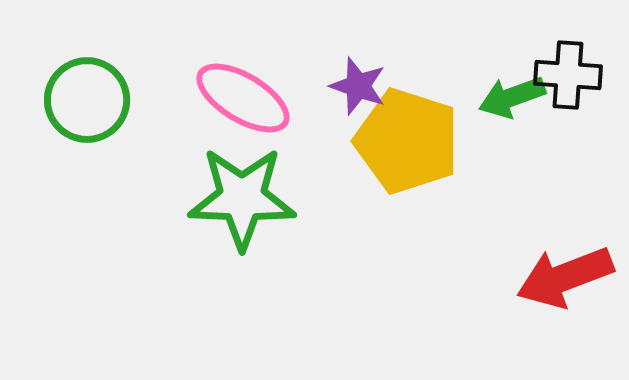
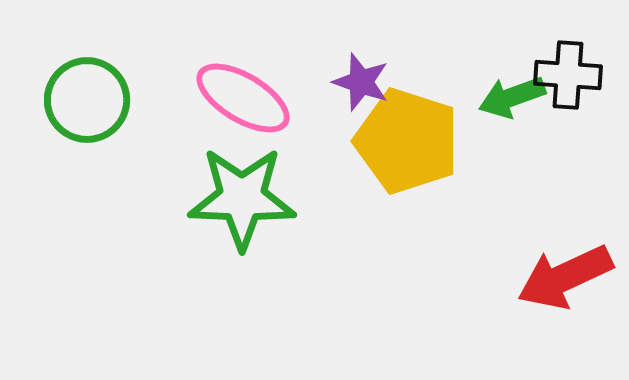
purple star: moved 3 px right, 4 px up
red arrow: rotated 4 degrees counterclockwise
